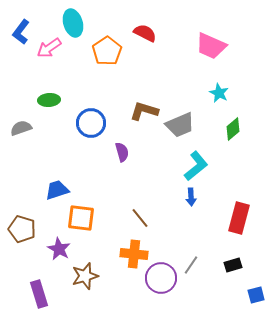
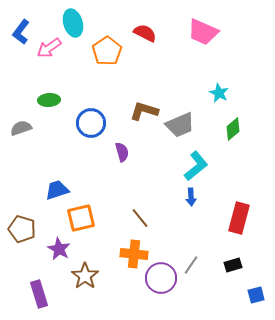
pink trapezoid: moved 8 px left, 14 px up
orange square: rotated 20 degrees counterclockwise
brown star: rotated 20 degrees counterclockwise
